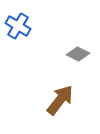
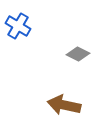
brown arrow: moved 4 px right, 5 px down; rotated 116 degrees counterclockwise
